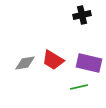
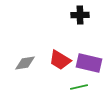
black cross: moved 2 px left; rotated 12 degrees clockwise
red trapezoid: moved 7 px right
